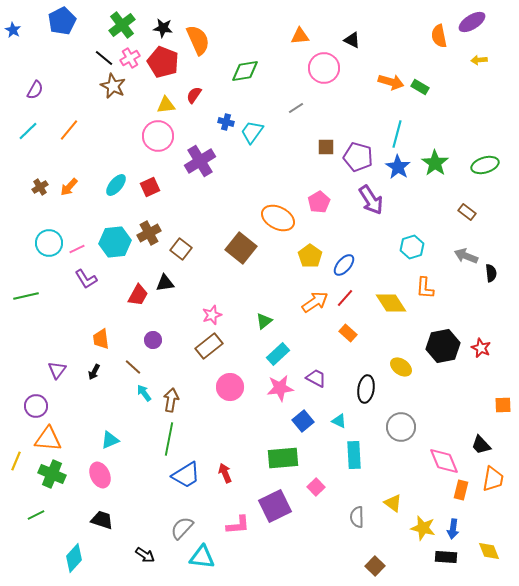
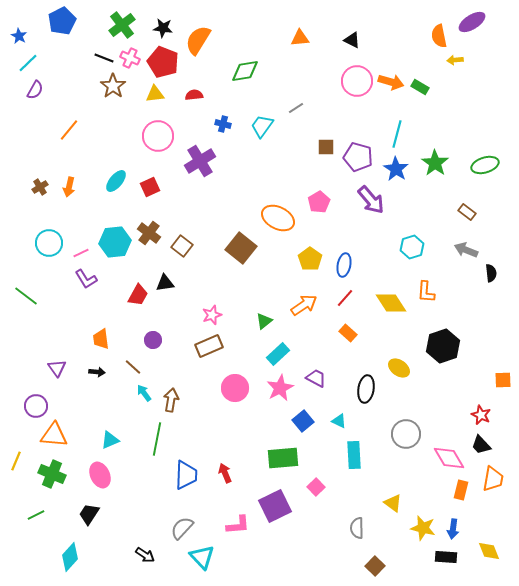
blue star at (13, 30): moved 6 px right, 6 px down
orange triangle at (300, 36): moved 2 px down
orange semicircle at (198, 40): rotated 124 degrees counterclockwise
black line at (104, 58): rotated 18 degrees counterclockwise
pink cross at (130, 58): rotated 36 degrees counterclockwise
yellow arrow at (479, 60): moved 24 px left
pink circle at (324, 68): moved 33 px right, 13 px down
brown star at (113, 86): rotated 10 degrees clockwise
red semicircle at (194, 95): rotated 48 degrees clockwise
yellow triangle at (166, 105): moved 11 px left, 11 px up
blue cross at (226, 122): moved 3 px left, 2 px down
cyan line at (28, 131): moved 68 px up
cyan trapezoid at (252, 132): moved 10 px right, 6 px up
blue star at (398, 167): moved 2 px left, 2 px down
cyan ellipse at (116, 185): moved 4 px up
orange arrow at (69, 187): rotated 30 degrees counterclockwise
purple arrow at (371, 200): rotated 8 degrees counterclockwise
brown cross at (149, 233): rotated 25 degrees counterclockwise
pink line at (77, 249): moved 4 px right, 4 px down
brown square at (181, 249): moved 1 px right, 3 px up
yellow pentagon at (310, 256): moved 3 px down
gray arrow at (466, 256): moved 6 px up
blue ellipse at (344, 265): rotated 30 degrees counterclockwise
orange L-shape at (425, 288): moved 1 px right, 4 px down
green line at (26, 296): rotated 50 degrees clockwise
orange arrow at (315, 302): moved 11 px left, 3 px down
brown rectangle at (209, 346): rotated 16 degrees clockwise
black hexagon at (443, 346): rotated 8 degrees counterclockwise
red star at (481, 348): moved 67 px down
yellow ellipse at (401, 367): moved 2 px left, 1 px down
purple triangle at (57, 370): moved 2 px up; rotated 12 degrees counterclockwise
black arrow at (94, 372): moved 3 px right; rotated 112 degrees counterclockwise
pink circle at (230, 387): moved 5 px right, 1 px down
pink star at (280, 388): rotated 20 degrees counterclockwise
orange square at (503, 405): moved 25 px up
gray circle at (401, 427): moved 5 px right, 7 px down
orange triangle at (48, 439): moved 6 px right, 4 px up
green line at (169, 439): moved 12 px left
pink diamond at (444, 461): moved 5 px right, 3 px up; rotated 8 degrees counterclockwise
blue trapezoid at (186, 475): rotated 56 degrees counterclockwise
gray semicircle at (357, 517): moved 11 px down
black trapezoid at (102, 520): moved 13 px left, 6 px up; rotated 75 degrees counterclockwise
cyan triangle at (202, 557): rotated 40 degrees clockwise
cyan diamond at (74, 558): moved 4 px left, 1 px up
